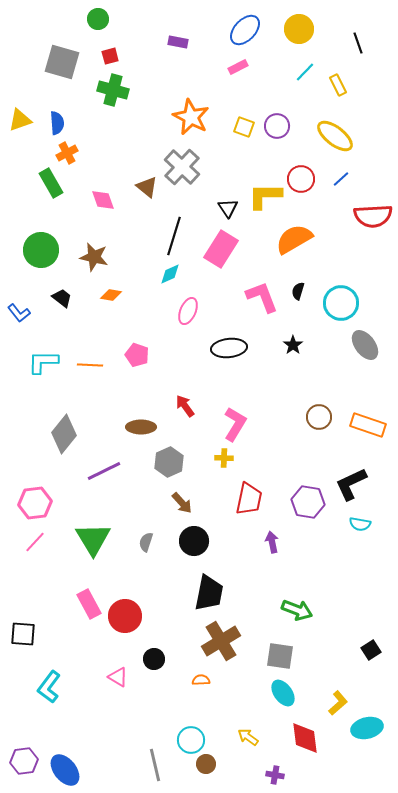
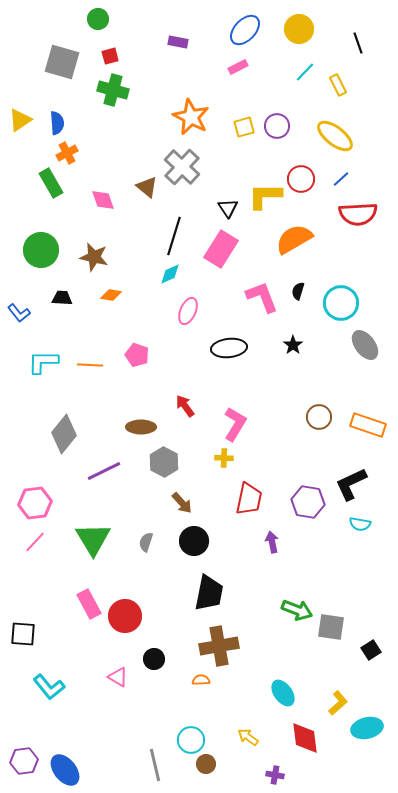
yellow triangle at (20, 120): rotated 15 degrees counterclockwise
yellow square at (244, 127): rotated 35 degrees counterclockwise
red semicircle at (373, 216): moved 15 px left, 2 px up
black trapezoid at (62, 298): rotated 35 degrees counterclockwise
gray hexagon at (169, 462): moved 5 px left; rotated 8 degrees counterclockwise
brown cross at (221, 641): moved 2 px left, 5 px down; rotated 21 degrees clockwise
gray square at (280, 656): moved 51 px right, 29 px up
cyan L-shape at (49, 687): rotated 76 degrees counterclockwise
